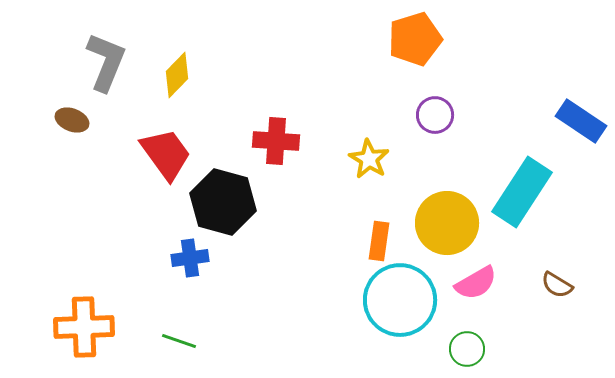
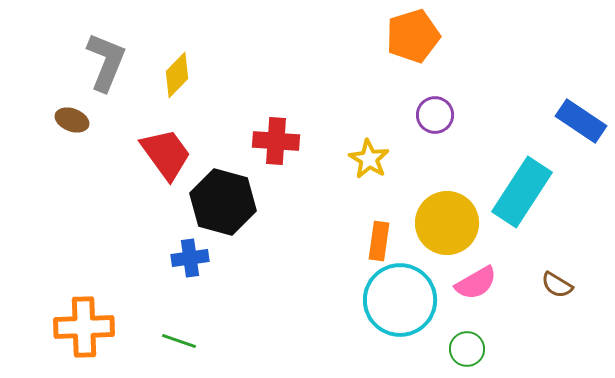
orange pentagon: moved 2 px left, 3 px up
